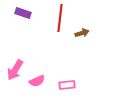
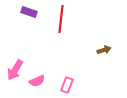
purple rectangle: moved 6 px right, 1 px up
red line: moved 1 px right, 1 px down
brown arrow: moved 22 px right, 17 px down
pink rectangle: rotated 63 degrees counterclockwise
